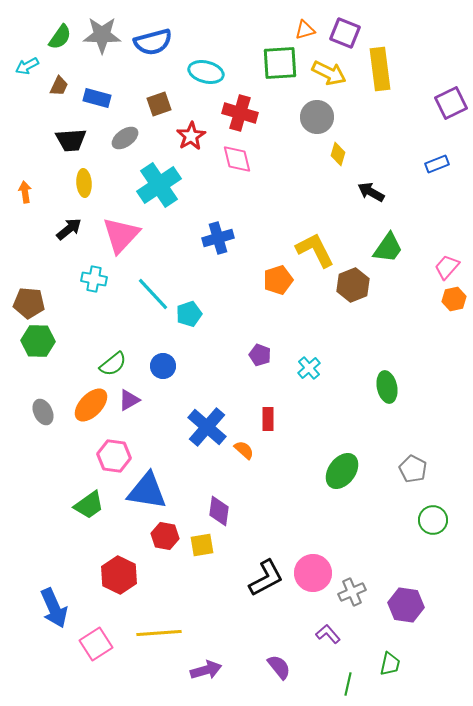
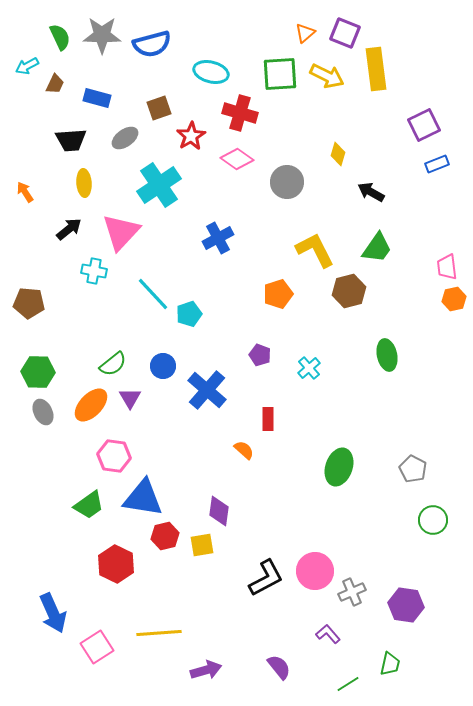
orange triangle at (305, 30): moved 3 px down; rotated 25 degrees counterclockwise
green semicircle at (60, 37): rotated 60 degrees counterclockwise
blue semicircle at (153, 42): moved 1 px left, 2 px down
green square at (280, 63): moved 11 px down
yellow rectangle at (380, 69): moved 4 px left
cyan ellipse at (206, 72): moved 5 px right
yellow arrow at (329, 73): moved 2 px left, 3 px down
brown trapezoid at (59, 86): moved 4 px left, 2 px up
purple square at (451, 103): moved 27 px left, 22 px down
brown square at (159, 104): moved 4 px down
gray circle at (317, 117): moved 30 px left, 65 px down
pink diamond at (237, 159): rotated 40 degrees counterclockwise
orange arrow at (25, 192): rotated 25 degrees counterclockwise
pink triangle at (121, 235): moved 3 px up
blue cross at (218, 238): rotated 12 degrees counterclockwise
green trapezoid at (388, 248): moved 11 px left
pink trapezoid at (447, 267): rotated 48 degrees counterclockwise
cyan cross at (94, 279): moved 8 px up
orange pentagon at (278, 280): moved 14 px down
brown hexagon at (353, 285): moved 4 px left, 6 px down; rotated 8 degrees clockwise
green hexagon at (38, 341): moved 31 px down
green ellipse at (387, 387): moved 32 px up
purple triangle at (129, 400): moved 1 px right, 2 px up; rotated 30 degrees counterclockwise
blue cross at (207, 427): moved 37 px up
green ellipse at (342, 471): moved 3 px left, 4 px up; rotated 18 degrees counterclockwise
blue triangle at (147, 491): moved 4 px left, 7 px down
red hexagon at (165, 536): rotated 24 degrees counterclockwise
pink circle at (313, 573): moved 2 px right, 2 px up
red hexagon at (119, 575): moved 3 px left, 11 px up
blue arrow at (54, 608): moved 1 px left, 5 px down
pink square at (96, 644): moved 1 px right, 3 px down
green line at (348, 684): rotated 45 degrees clockwise
